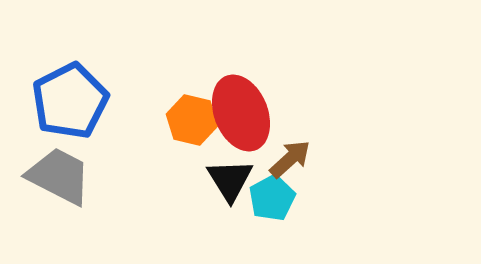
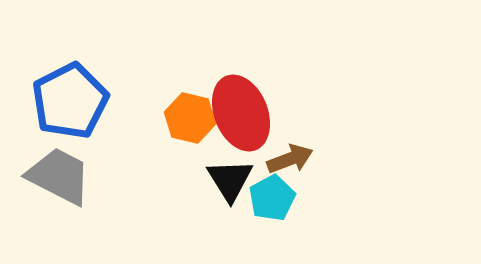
orange hexagon: moved 2 px left, 2 px up
brown arrow: rotated 21 degrees clockwise
